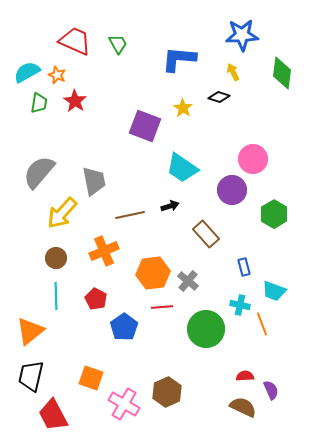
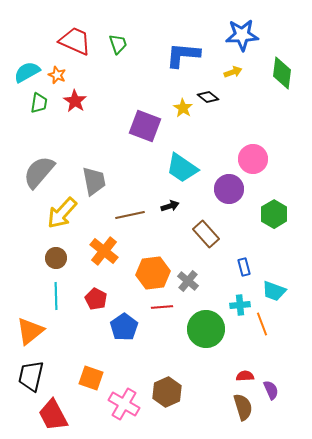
green trapezoid at (118, 44): rotated 10 degrees clockwise
blue L-shape at (179, 59): moved 4 px right, 4 px up
yellow arrow at (233, 72): rotated 96 degrees clockwise
black diamond at (219, 97): moved 11 px left; rotated 20 degrees clockwise
purple circle at (232, 190): moved 3 px left, 1 px up
orange cross at (104, 251): rotated 28 degrees counterclockwise
cyan cross at (240, 305): rotated 18 degrees counterclockwise
brown semicircle at (243, 407): rotated 48 degrees clockwise
